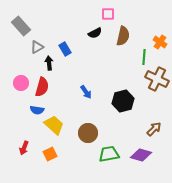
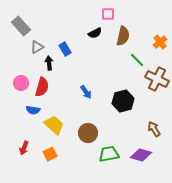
orange cross: rotated 16 degrees clockwise
green line: moved 7 px left, 3 px down; rotated 49 degrees counterclockwise
blue semicircle: moved 4 px left
brown arrow: rotated 77 degrees counterclockwise
